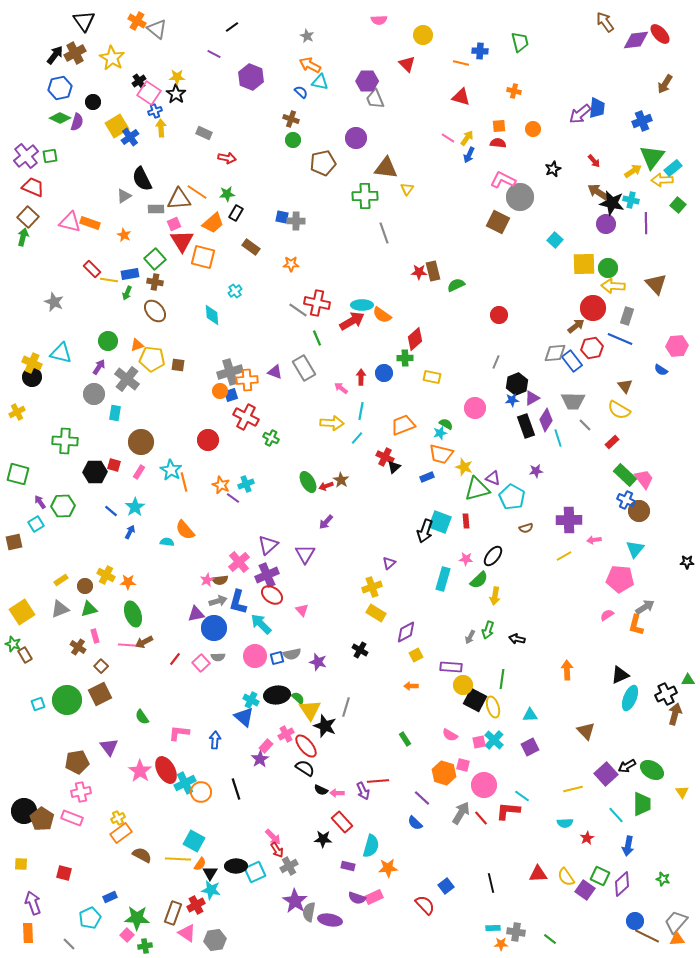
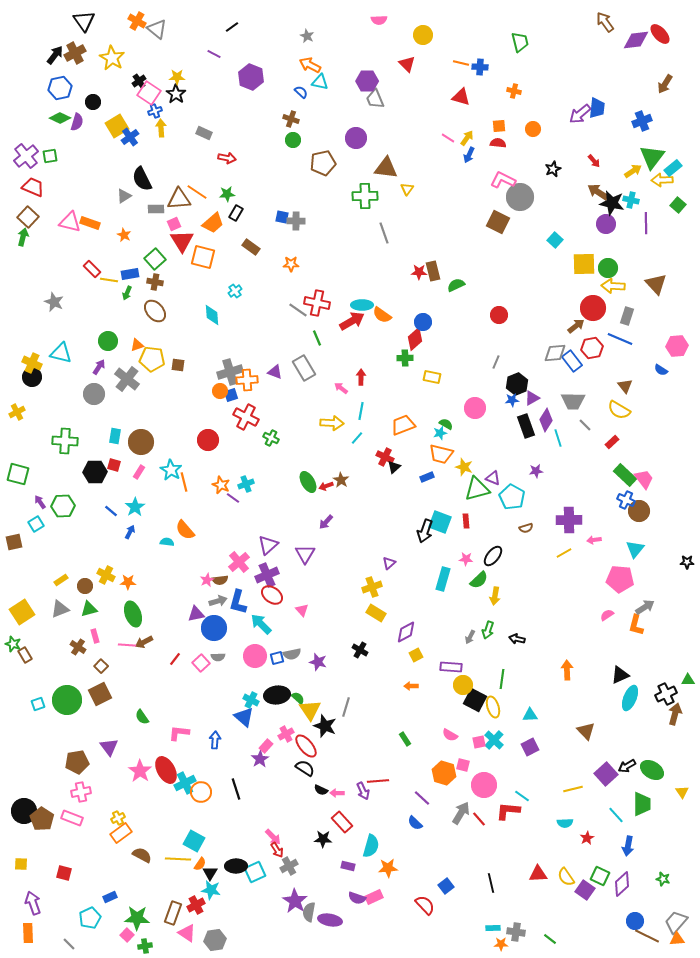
blue cross at (480, 51): moved 16 px down
blue circle at (384, 373): moved 39 px right, 51 px up
cyan rectangle at (115, 413): moved 23 px down
yellow line at (564, 556): moved 3 px up
red line at (481, 818): moved 2 px left, 1 px down
